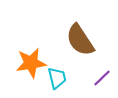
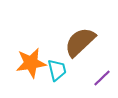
brown semicircle: moved 2 px down; rotated 80 degrees clockwise
cyan trapezoid: moved 8 px up
